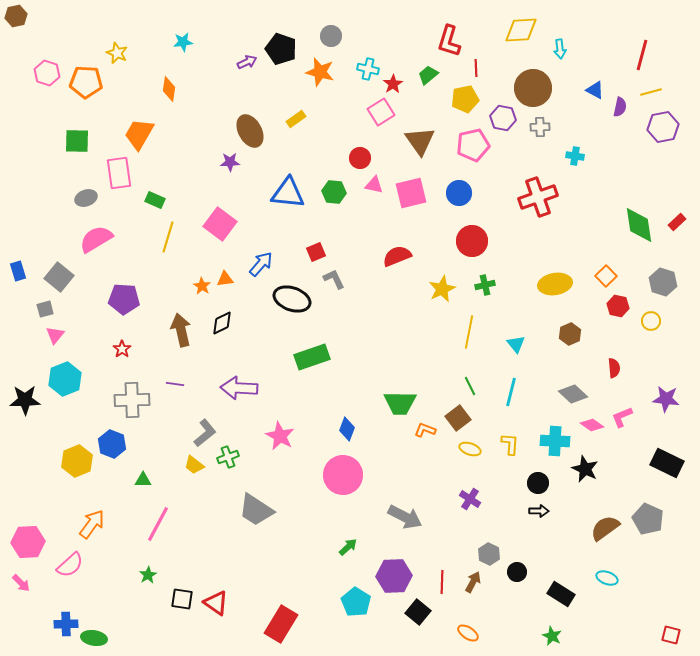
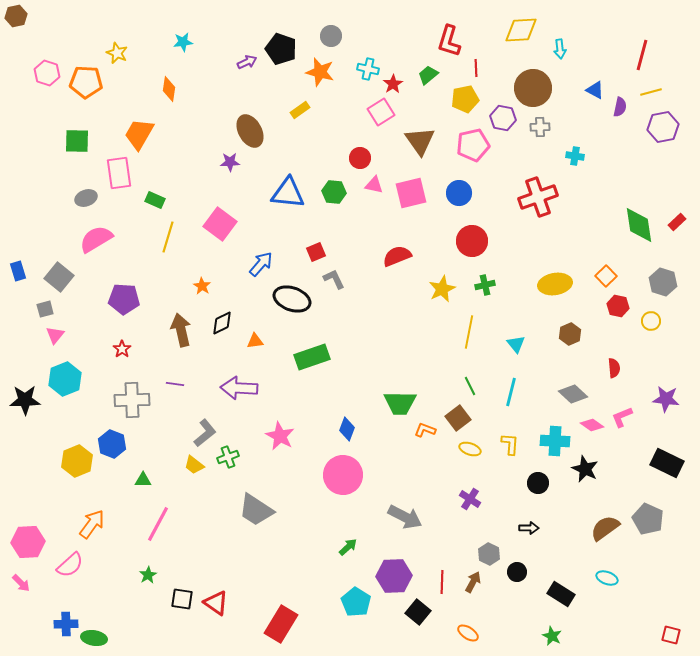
yellow rectangle at (296, 119): moved 4 px right, 9 px up
orange triangle at (225, 279): moved 30 px right, 62 px down
black arrow at (539, 511): moved 10 px left, 17 px down
